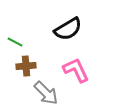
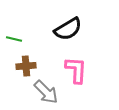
green line: moved 1 px left, 3 px up; rotated 14 degrees counterclockwise
pink L-shape: rotated 28 degrees clockwise
gray arrow: moved 1 px up
